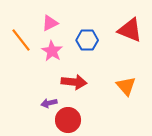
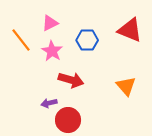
red arrow: moved 3 px left, 2 px up; rotated 10 degrees clockwise
